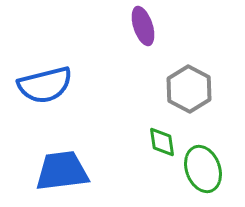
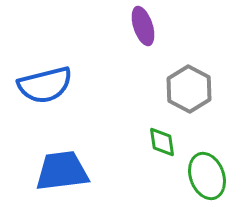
green ellipse: moved 4 px right, 7 px down
